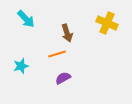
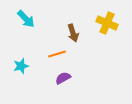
brown arrow: moved 6 px right
